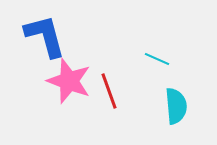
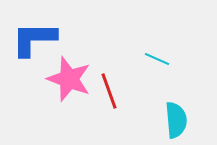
blue L-shape: moved 11 px left, 3 px down; rotated 75 degrees counterclockwise
pink star: moved 2 px up
cyan semicircle: moved 14 px down
